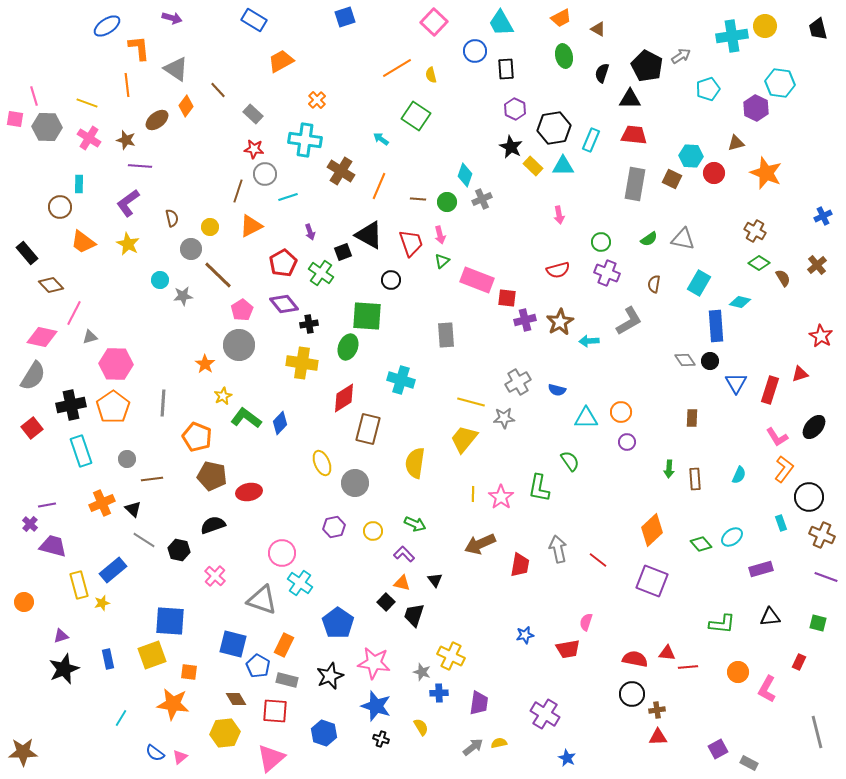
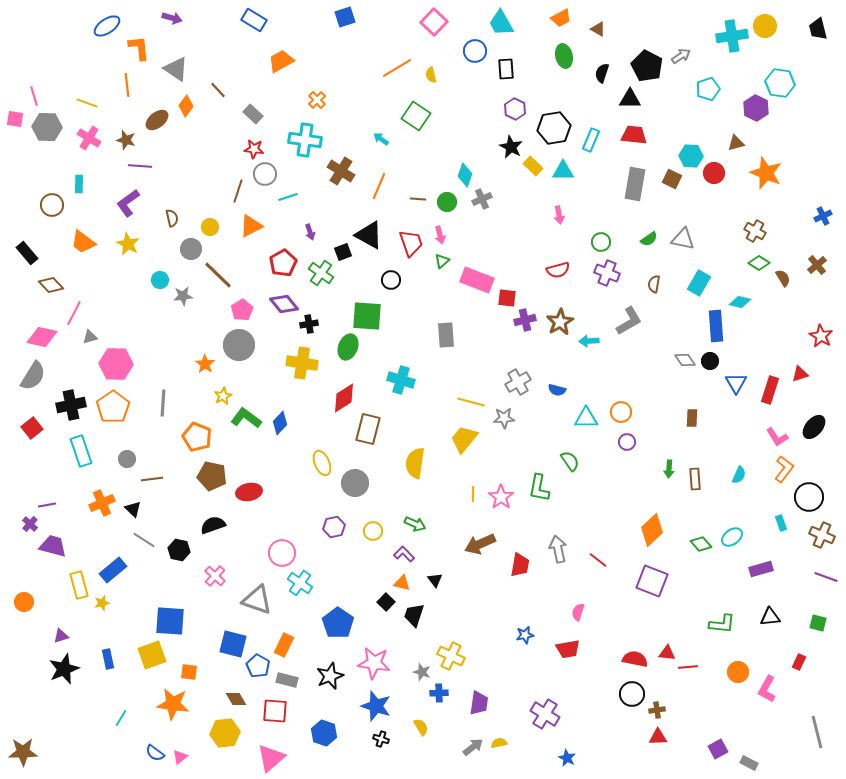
cyan triangle at (563, 166): moved 5 px down
brown circle at (60, 207): moved 8 px left, 2 px up
gray triangle at (262, 600): moved 5 px left
pink semicircle at (586, 622): moved 8 px left, 10 px up
